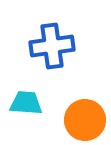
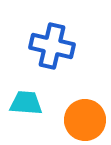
blue cross: rotated 21 degrees clockwise
